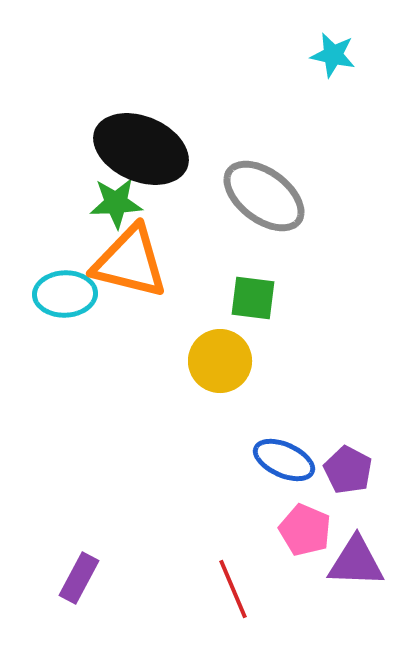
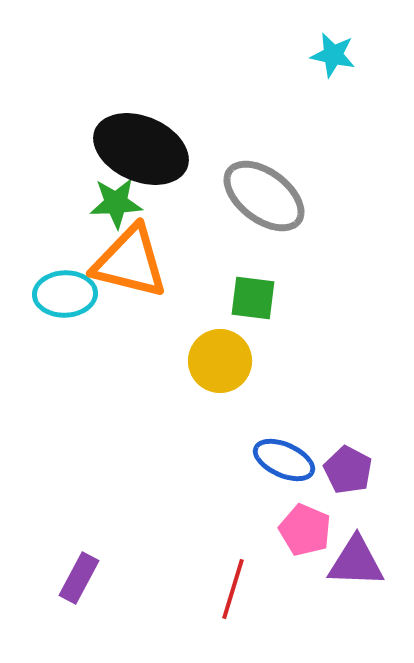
red line: rotated 40 degrees clockwise
